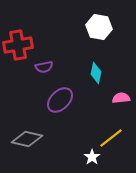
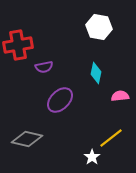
pink semicircle: moved 1 px left, 2 px up
